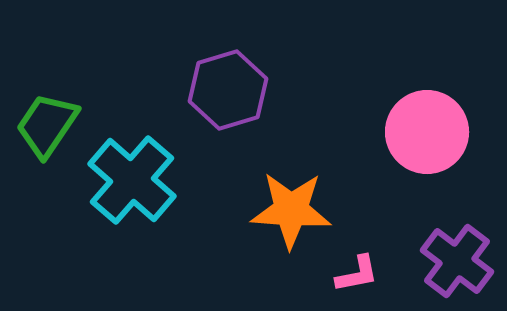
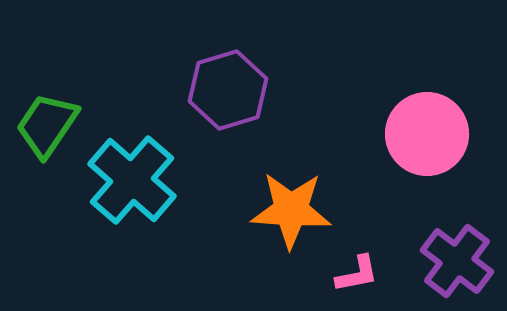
pink circle: moved 2 px down
